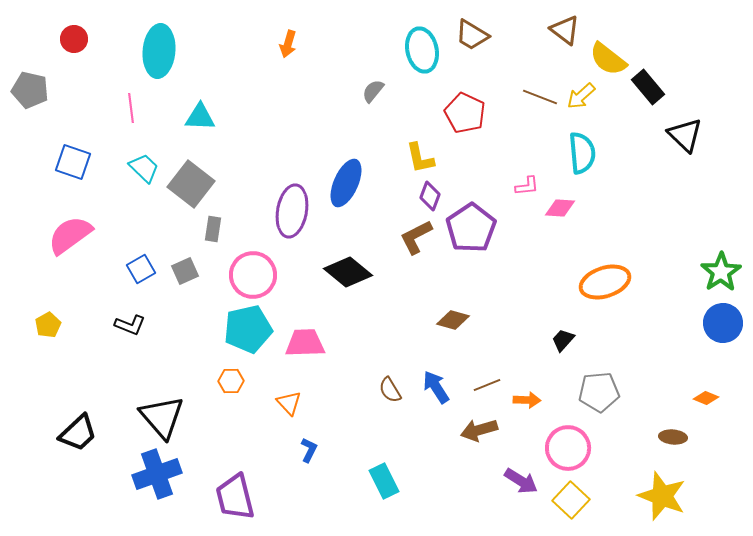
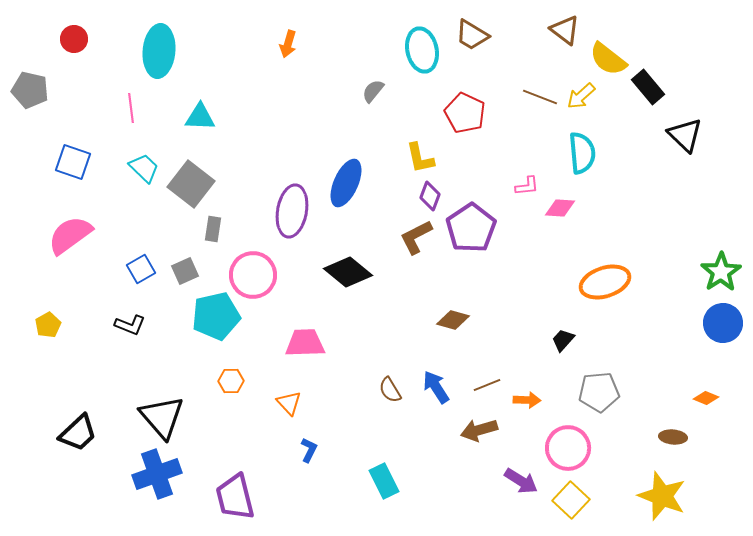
cyan pentagon at (248, 329): moved 32 px left, 13 px up
